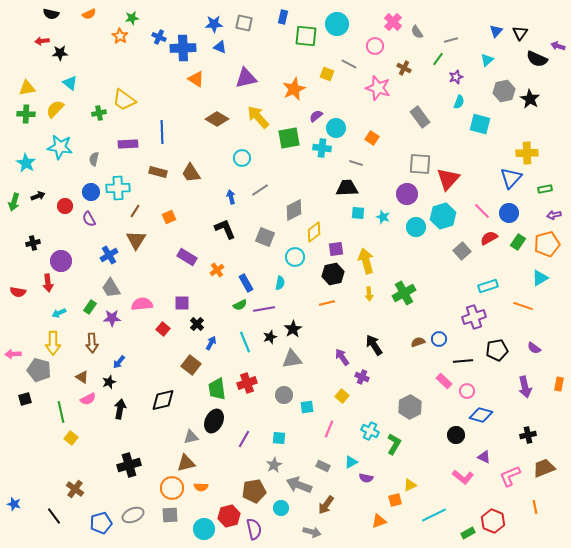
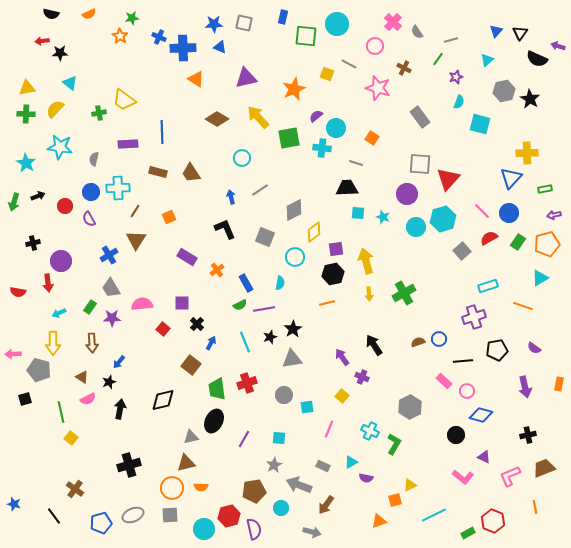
cyan hexagon at (443, 216): moved 3 px down
